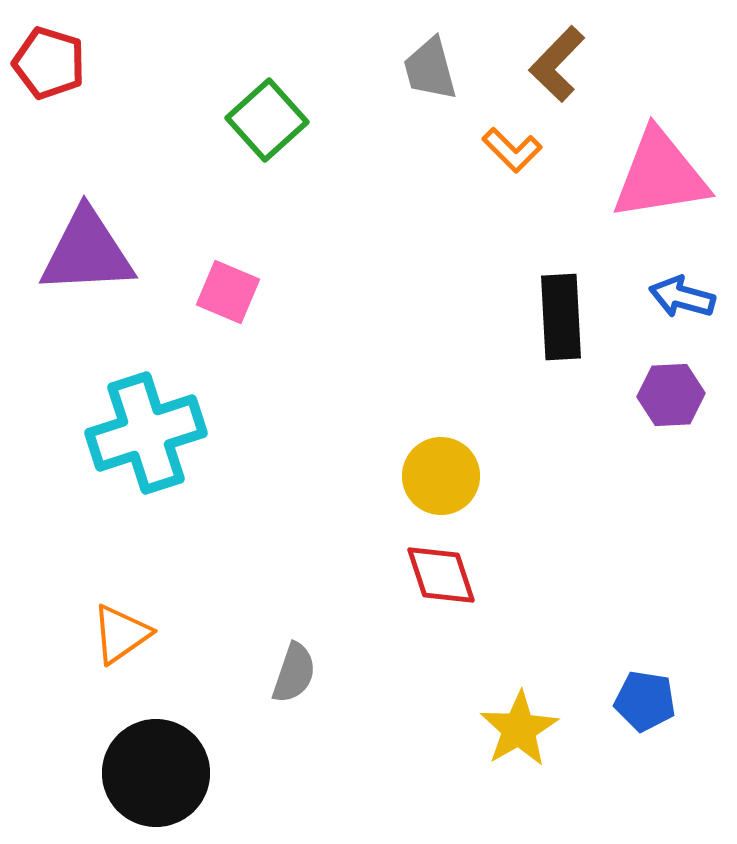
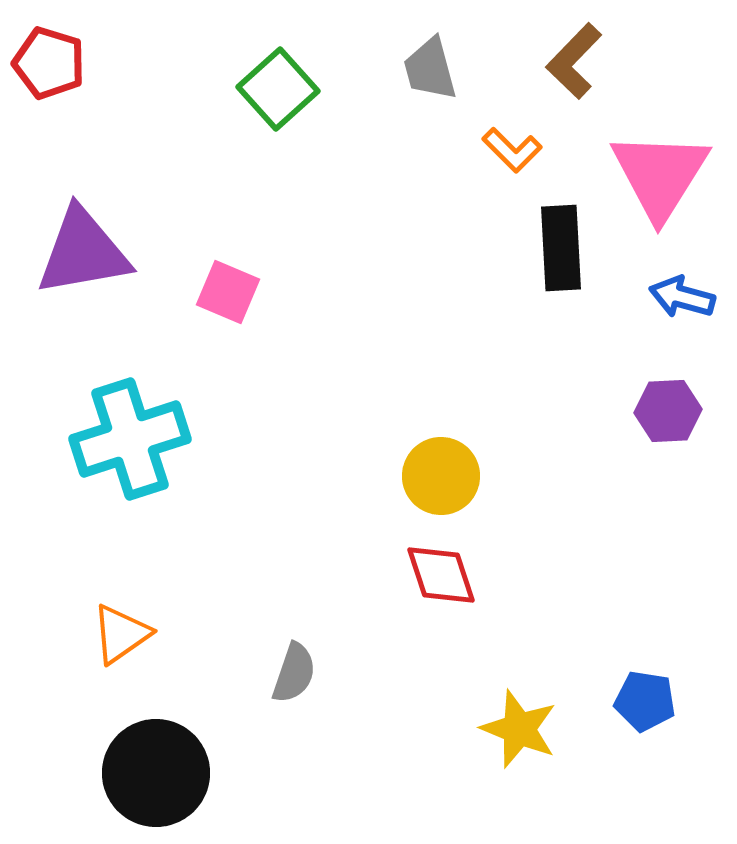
brown L-shape: moved 17 px right, 3 px up
green square: moved 11 px right, 31 px up
pink triangle: rotated 49 degrees counterclockwise
purple triangle: moved 4 px left; rotated 7 degrees counterclockwise
black rectangle: moved 69 px up
purple hexagon: moved 3 px left, 16 px down
cyan cross: moved 16 px left, 6 px down
yellow star: rotated 20 degrees counterclockwise
